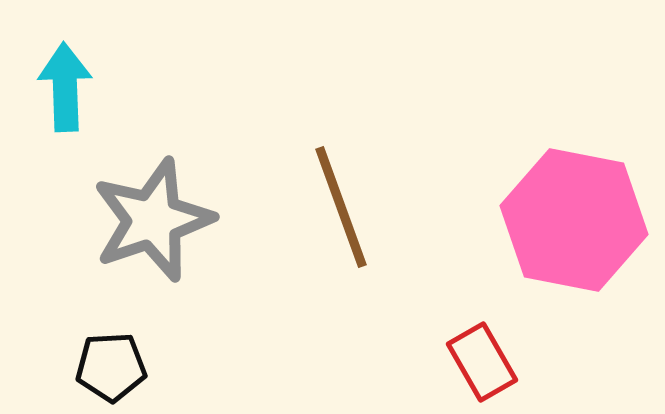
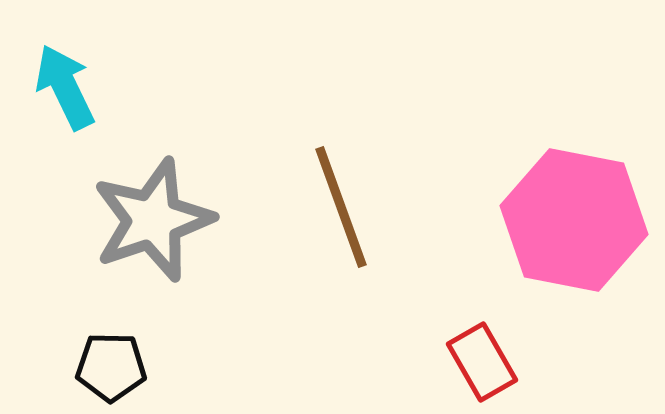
cyan arrow: rotated 24 degrees counterclockwise
black pentagon: rotated 4 degrees clockwise
